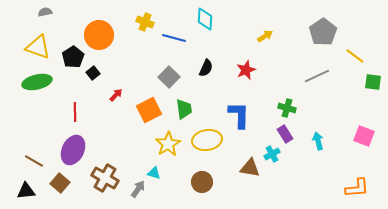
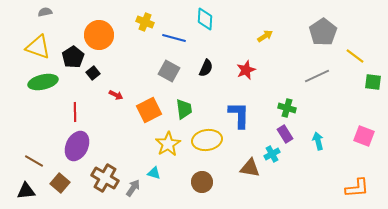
gray square: moved 6 px up; rotated 15 degrees counterclockwise
green ellipse: moved 6 px right
red arrow: rotated 72 degrees clockwise
purple ellipse: moved 4 px right, 4 px up
gray arrow: moved 5 px left, 1 px up
